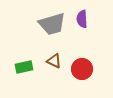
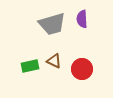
green rectangle: moved 6 px right, 1 px up
